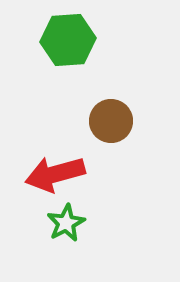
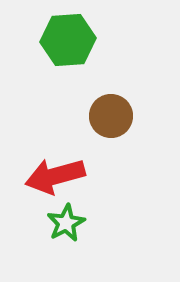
brown circle: moved 5 px up
red arrow: moved 2 px down
